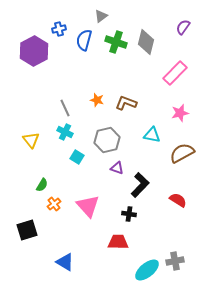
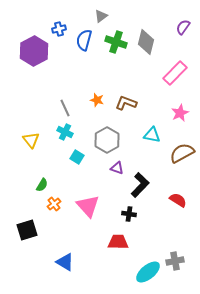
pink star: rotated 12 degrees counterclockwise
gray hexagon: rotated 15 degrees counterclockwise
cyan ellipse: moved 1 px right, 2 px down
